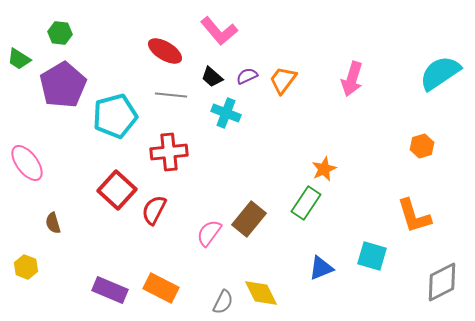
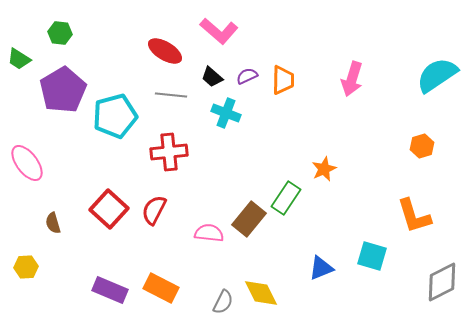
pink L-shape: rotated 9 degrees counterclockwise
cyan semicircle: moved 3 px left, 2 px down
orange trapezoid: rotated 144 degrees clockwise
purple pentagon: moved 5 px down
red square: moved 8 px left, 19 px down
green rectangle: moved 20 px left, 5 px up
pink semicircle: rotated 60 degrees clockwise
yellow hexagon: rotated 25 degrees counterclockwise
